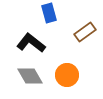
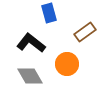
orange circle: moved 11 px up
